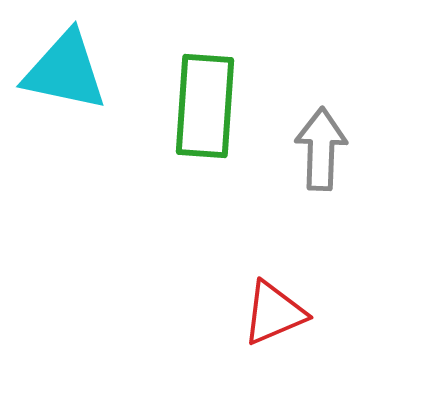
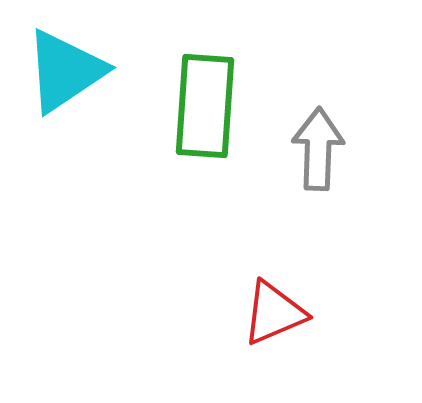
cyan triangle: rotated 46 degrees counterclockwise
gray arrow: moved 3 px left
